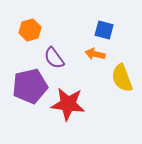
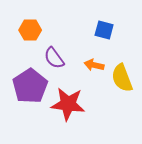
orange hexagon: rotated 15 degrees clockwise
orange arrow: moved 1 px left, 11 px down
purple pentagon: rotated 20 degrees counterclockwise
